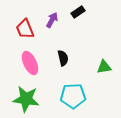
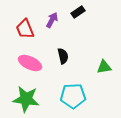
black semicircle: moved 2 px up
pink ellipse: rotated 40 degrees counterclockwise
